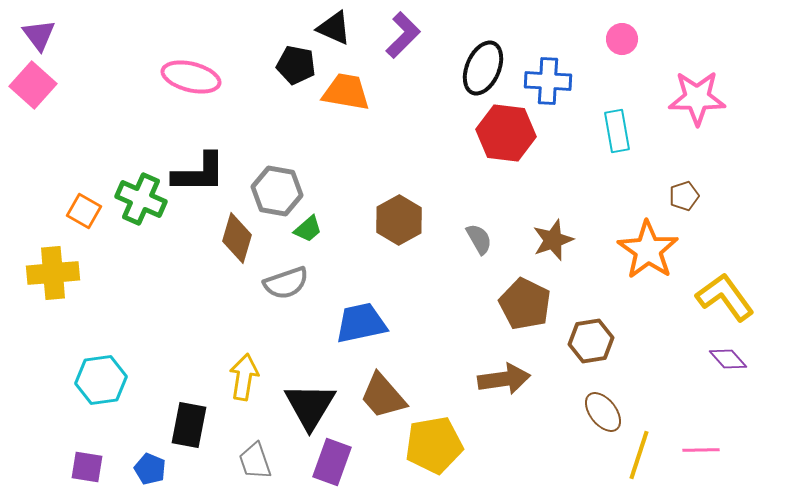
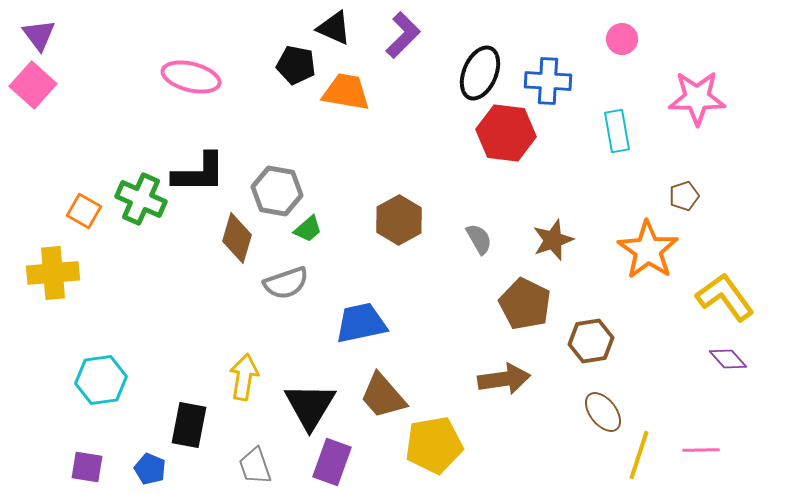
black ellipse at (483, 68): moved 3 px left, 5 px down
gray trapezoid at (255, 461): moved 5 px down
